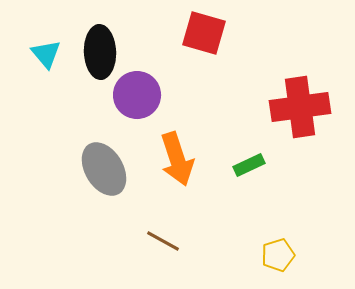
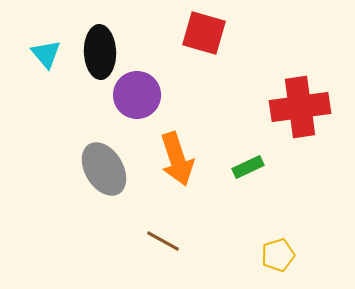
green rectangle: moved 1 px left, 2 px down
